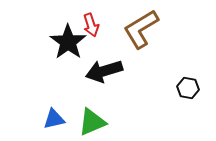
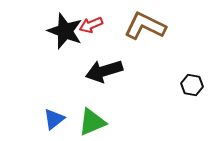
red arrow: rotated 85 degrees clockwise
brown L-shape: moved 4 px right, 3 px up; rotated 57 degrees clockwise
black star: moved 3 px left, 11 px up; rotated 15 degrees counterclockwise
black hexagon: moved 4 px right, 3 px up
blue triangle: rotated 25 degrees counterclockwise
